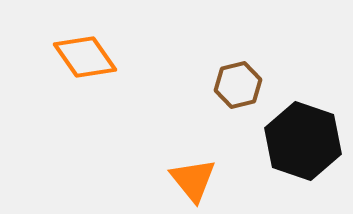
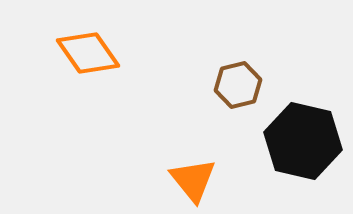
orange diamond: moved 3 px right, 4 px up
black hexagon: rotated 6 degrees counterclockwise
